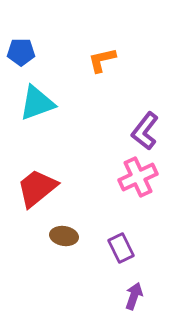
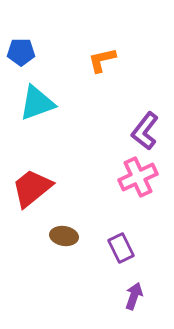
red trapezoid: moved 5 px left
